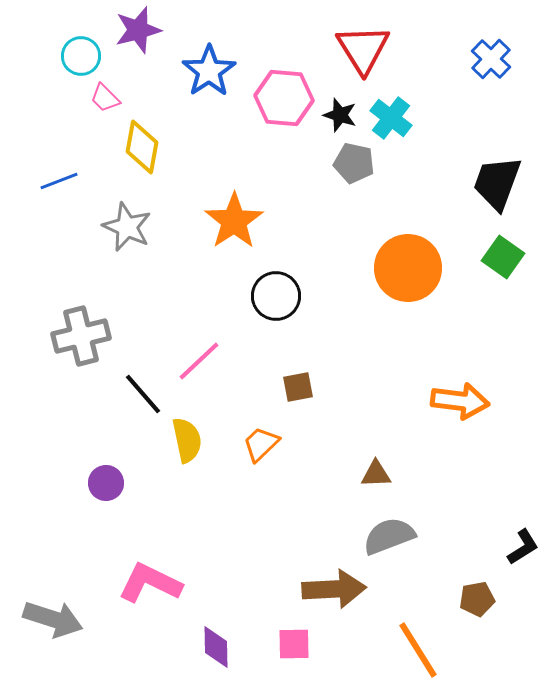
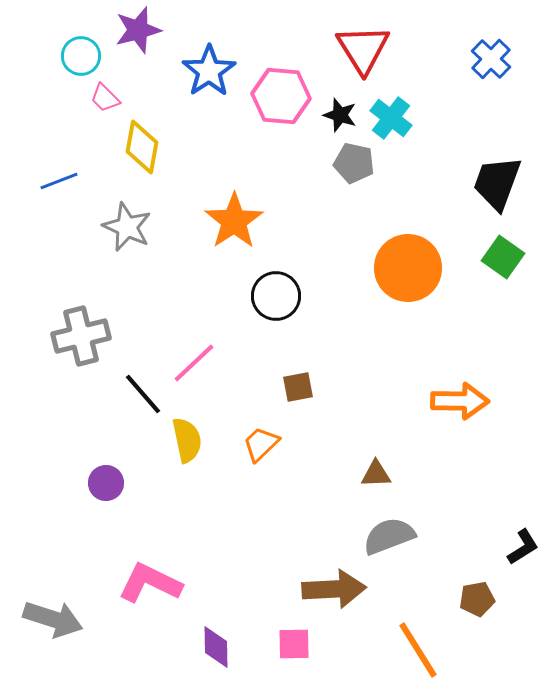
pink hexagon: moved 3 px left, 2 px up
pink line: moved 5 px left, 2 px down
orange arrow: rotated 6 degrees counterclockwise
